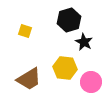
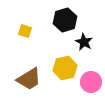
black hexagon: moved 4 px left
yellow hexagon: rotated 20 degrees counterclockwise
